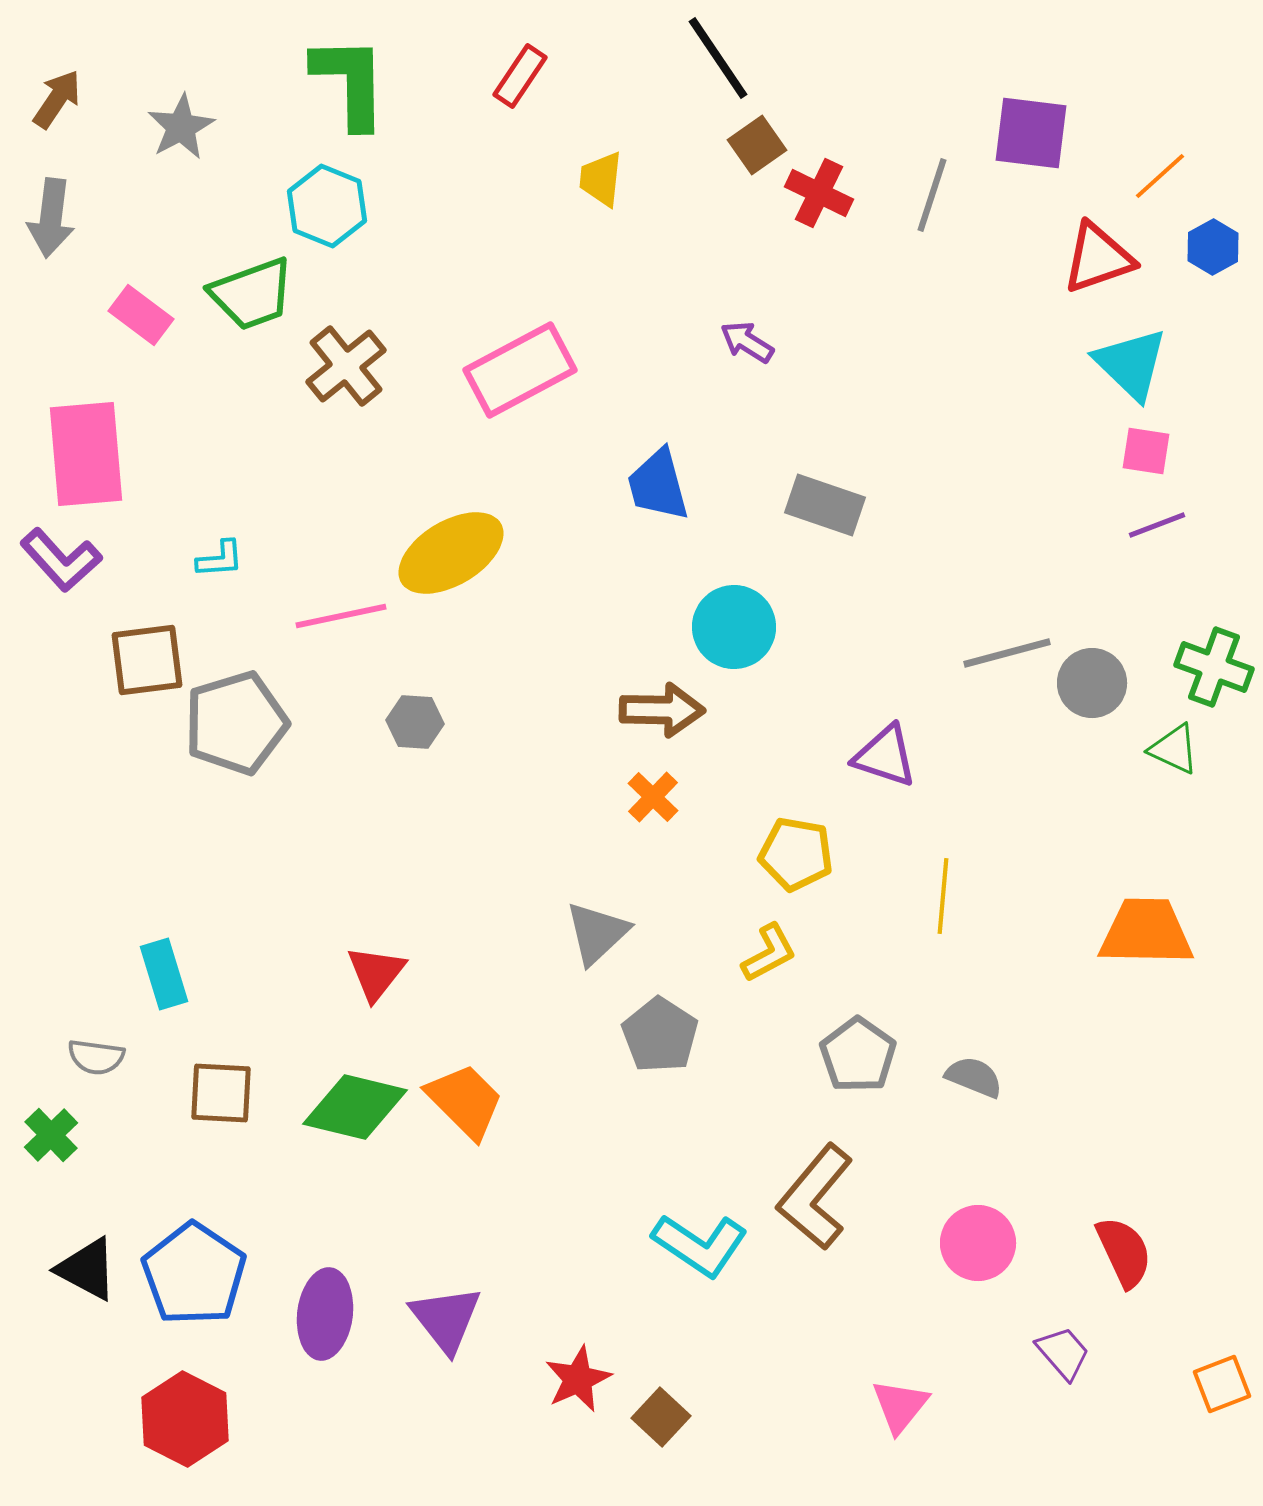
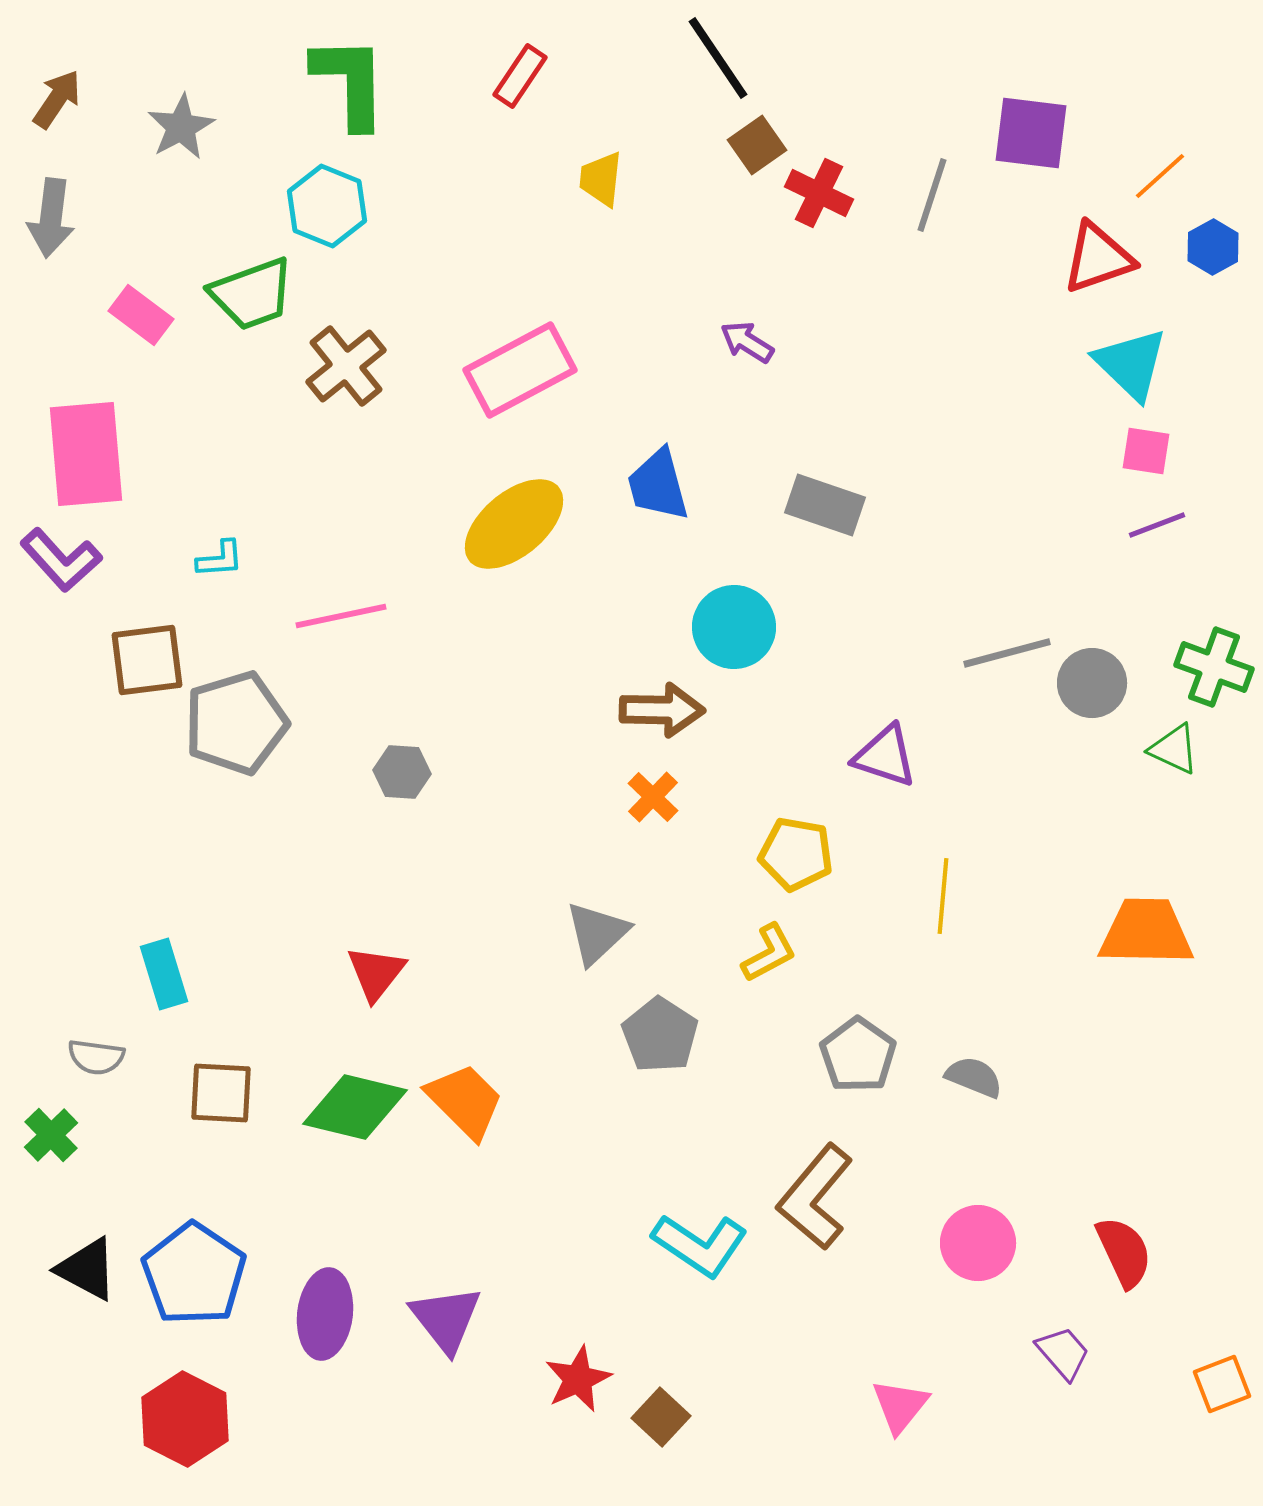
yellow ellipse at (451, 553): moved 63 px right, 29 px up; rotated 9 degrees counterclockwise
gray hexagon at (415, 722): moved 13 px left, 50 px down
